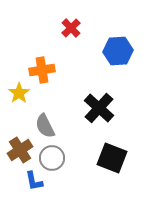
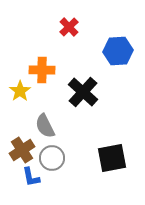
red cross: moved 2 px left, 1 px up
orange cross: rotated 10 degrees clockwise
yellow star: moved 1 px right, 2 px up
black cross: moved 16 px left, 16 px up
brown cross: moved 2 px right
black square: rotated 32 degrees counterclockwise
blue L-shape: moved 3 px left, 4 px up
